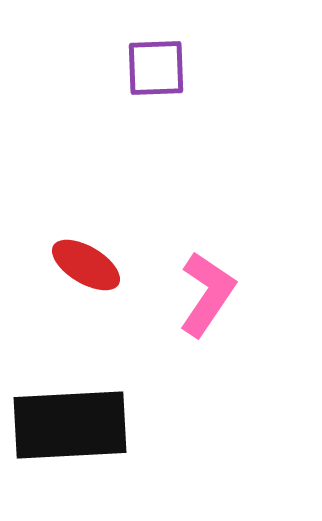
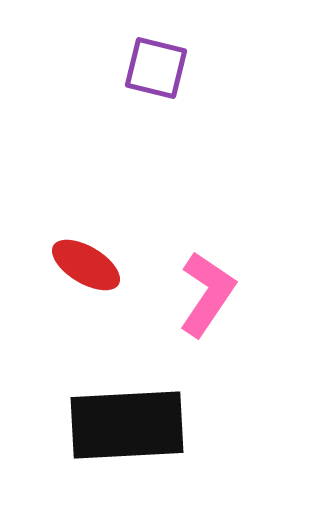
purple square: rotated 16 degrees clockwise
black rectangle: moved 57 px right
